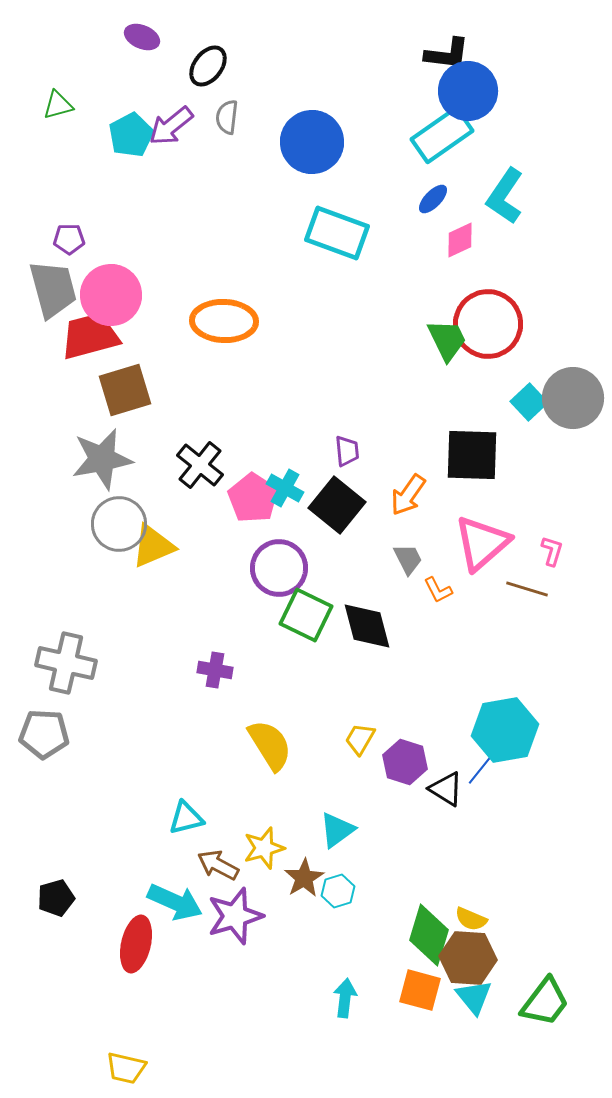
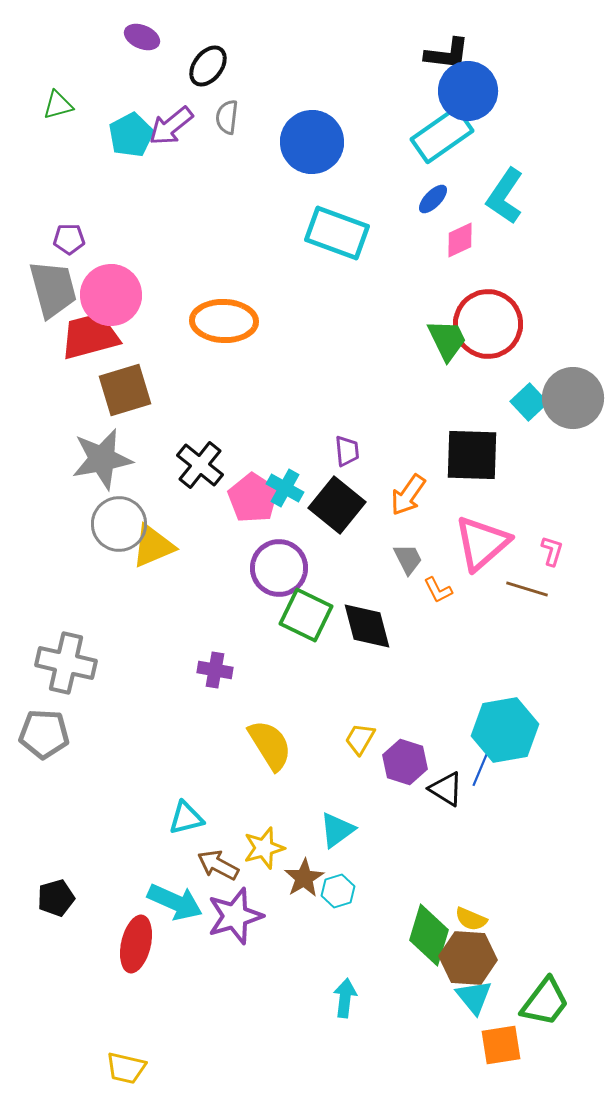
blue line at (480, 770): rotated 16 degrees counterclockwise
orange square at (420, 990): moved 81 px right, 55 px down; rotated 24 degrees counterclockwise
